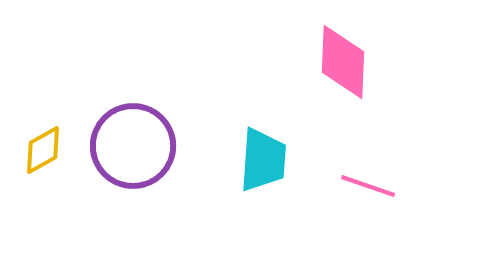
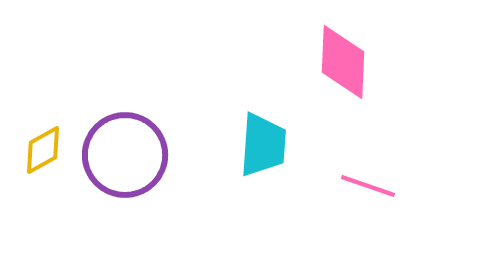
purple circle: moved 8 px left, 9 px down
cyan trapezoid: moved 15 px up
